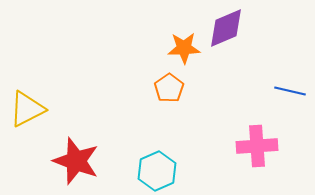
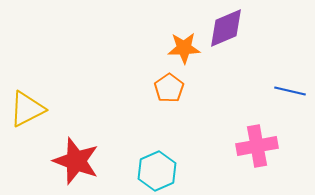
pink cross: rotated 6 degrees counterclockwise
